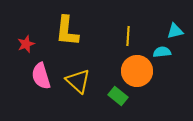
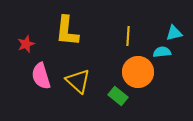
cyan triangle: moved 1 px left, 2 px down
orange circle: moved 1 px right, 1 px down
